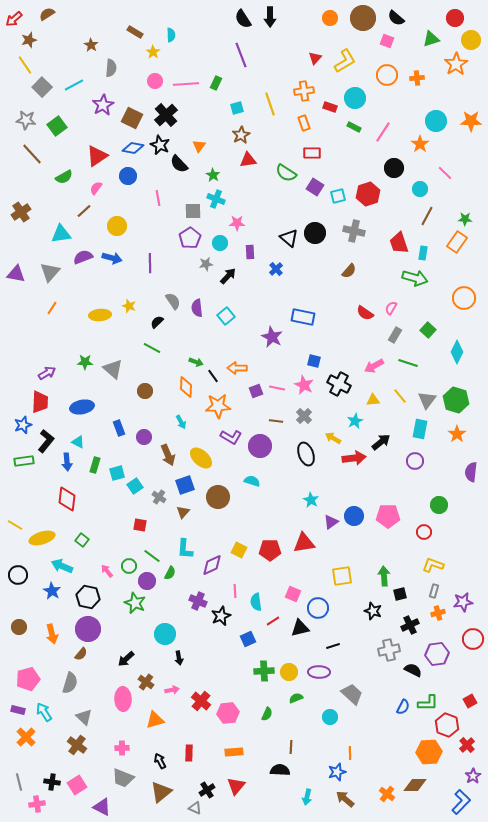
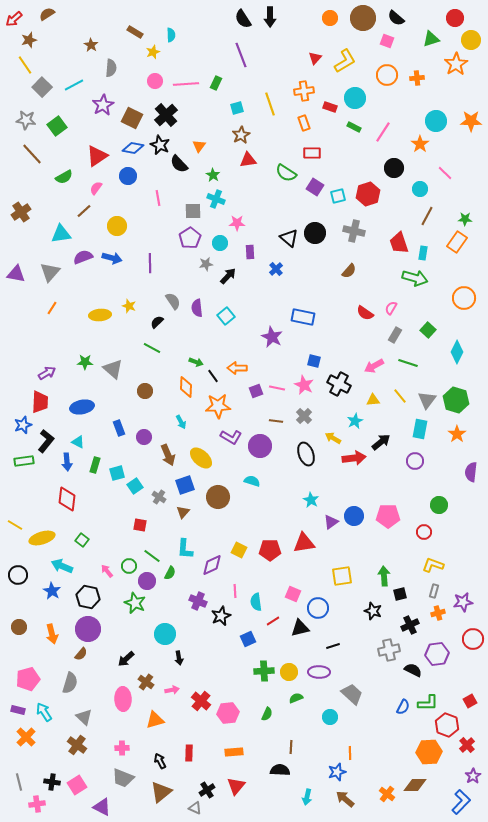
yellow star at (153, 52): rotated 16 degrees clockwise
